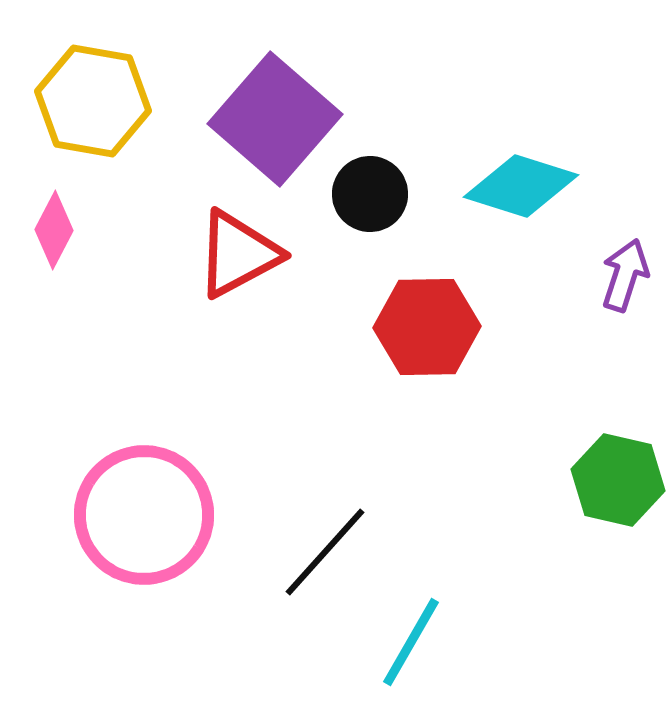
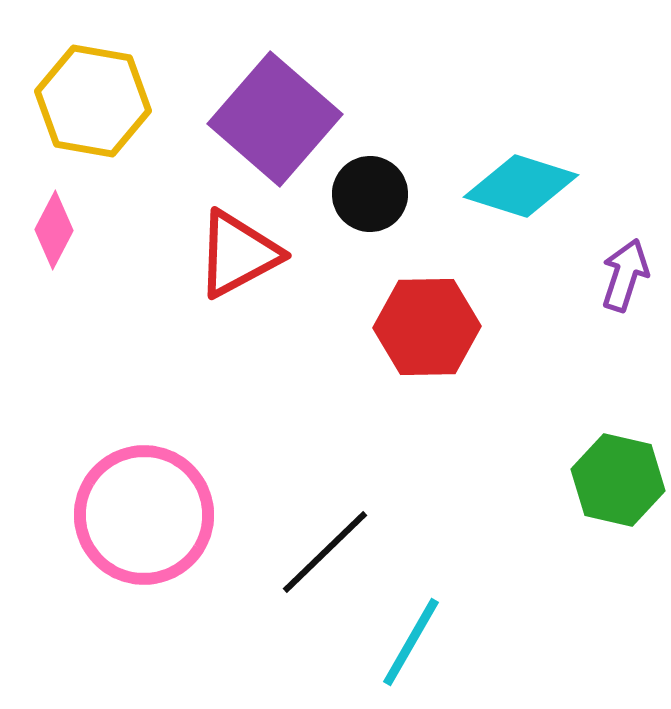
black line: rotated 4 degrees clockwise
